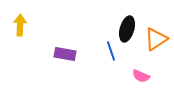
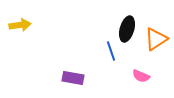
yellow arrow: rotated 80 degrees clockwise
purple rectangle: moved 8 px right, 24 px down
